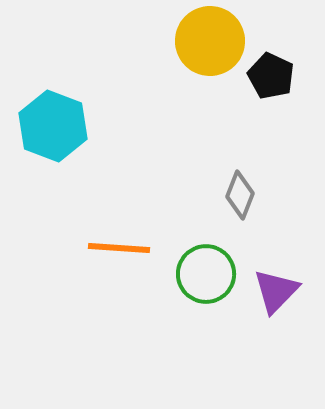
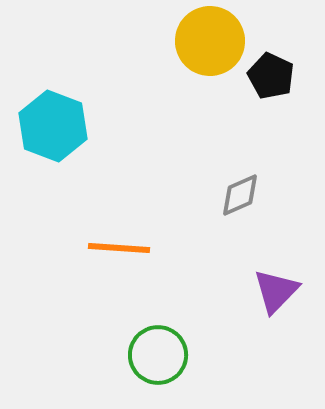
gray diamond: rotated 45 degrees clockwise
green circle: moved 48 px left, 81 px down
